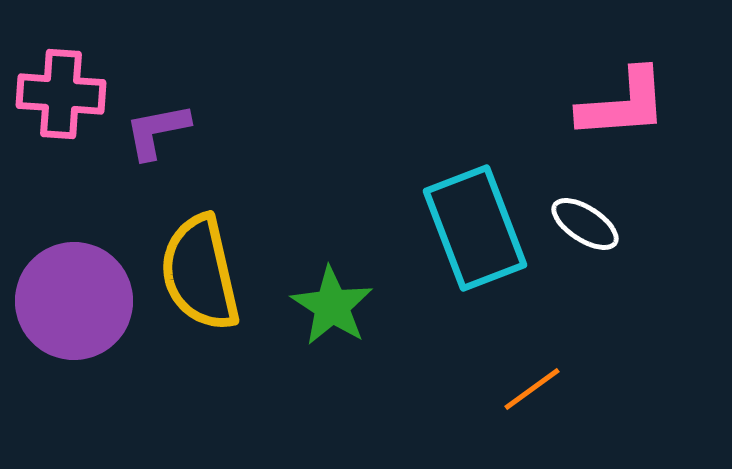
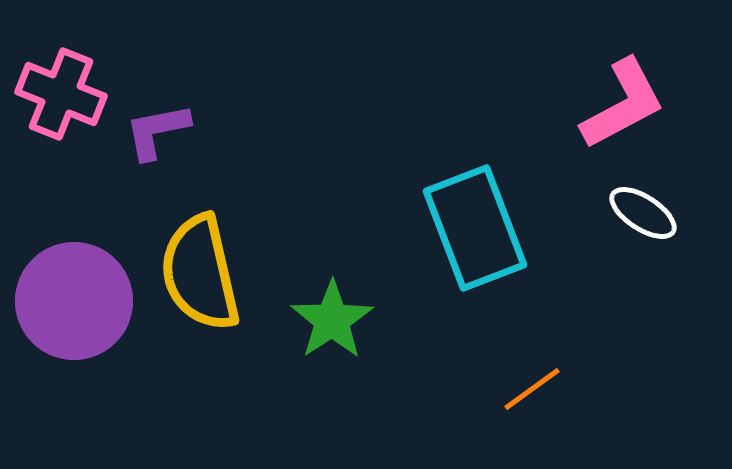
pink cross: rotated 18 degrees clockwise
pink L-shape: rotated 24 degrees counterclockwise
white ellipse: moved 58 px right, 11 px up
green star: moved 14 px down; rotated 6 degrees clockwise
